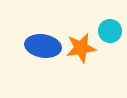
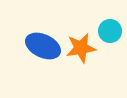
blue ellipse: rotated 16 degrees clockwise
